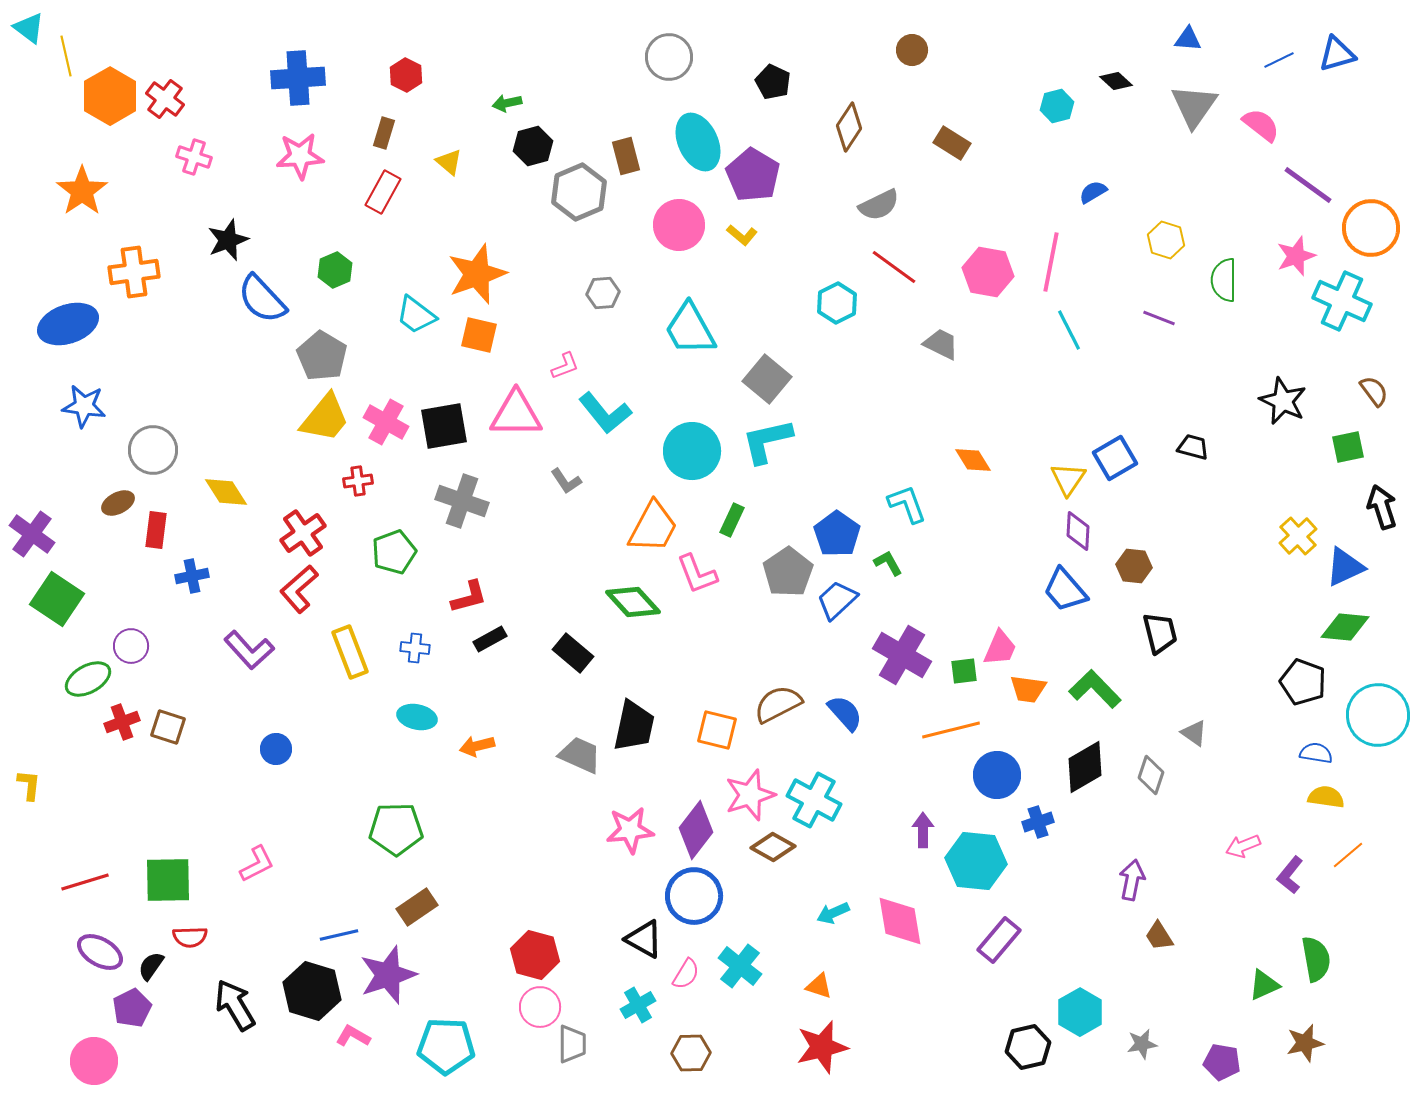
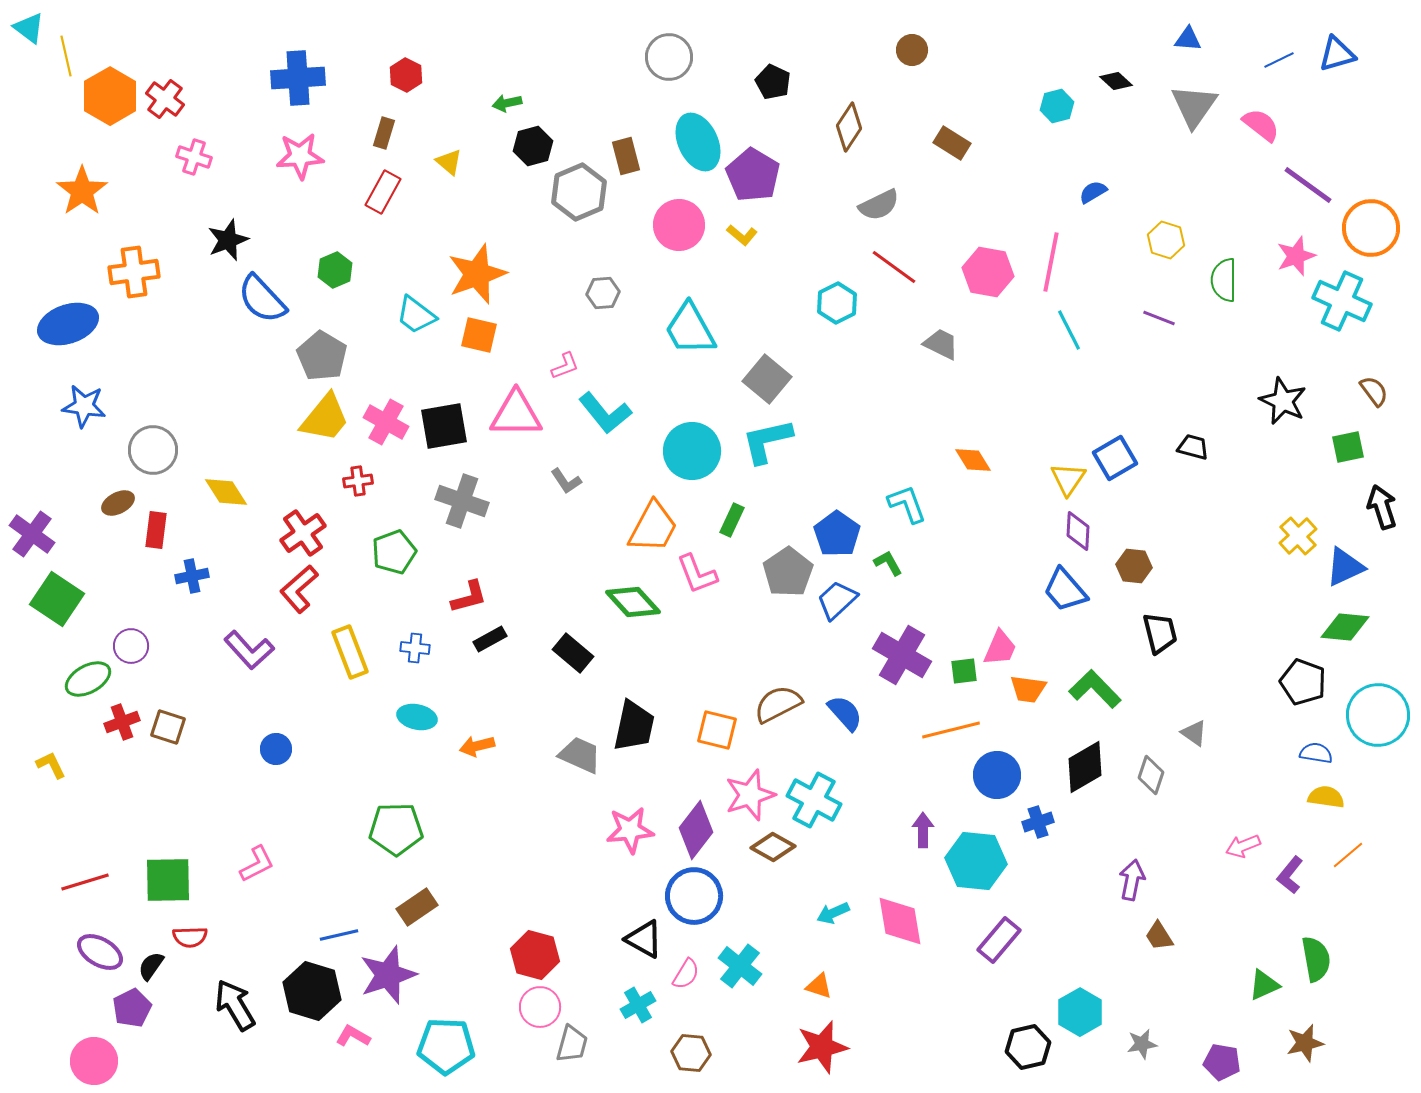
yellow L-shape at (29, 785): moved 22 px right, 20 px up; rotated 32 degrees counterclockwise
gray trapezoid at (572, 1044): rotated 15 degrees clockwise
brown hexagon at (691, 1053): rotated 6 degrees clockwise
